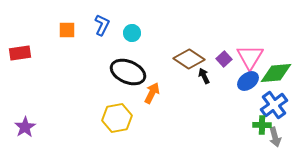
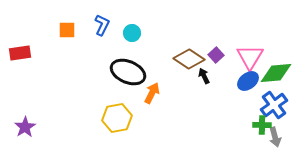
purple square: moved 8 px left, 4 px up
